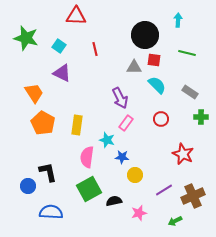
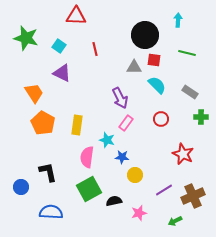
blue circle: moved 7 px left, 1 px down
